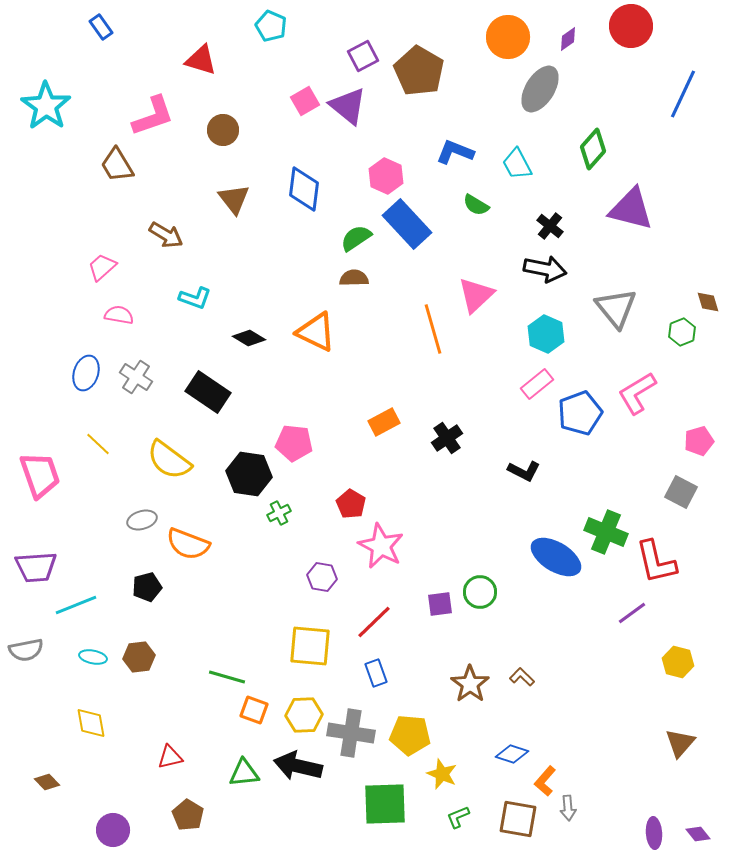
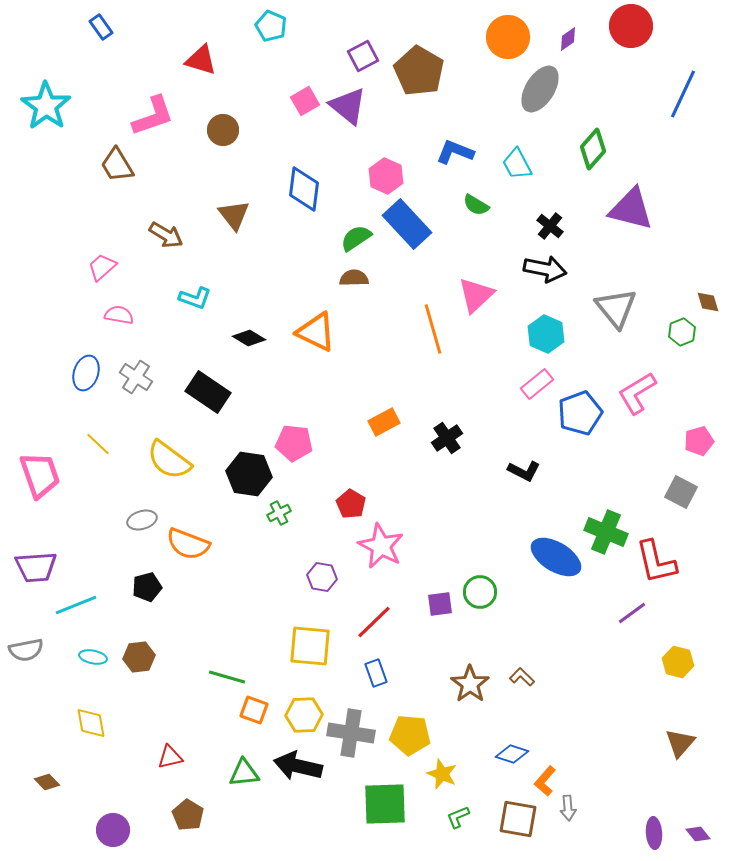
brown triangle at (234, 199): moved 16 px down
